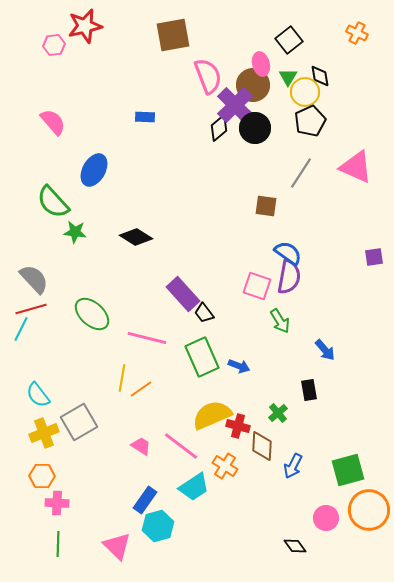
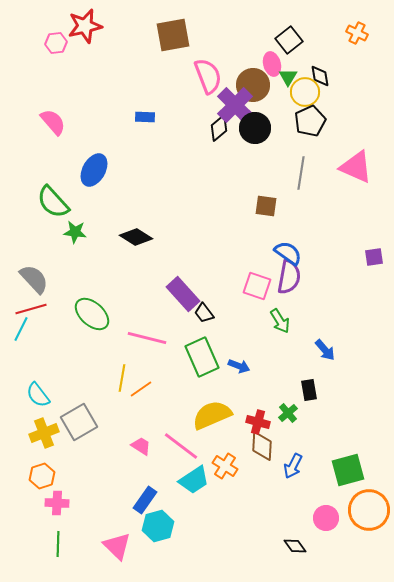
pink hexagon at (54, 45): moved 2 px right, 2 px up
pink ellipse at (261, 64): moved 11 px right
gray line at (301, 173): rotated 24 degrees counterclockwise
green cross at (278, 413): moved 10 px right
red cross at (238, 426): moved 20 px right, 4 px up
orange hexagon at (42, 476): rotated 20 degrees counterclockwise
cyan trapezoid at (194, 487): moved 7 px up
